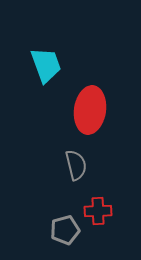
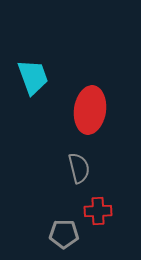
cyan trapezoid: moved 13 px left, 12 px down
gray semicircle: moved 3 px right, 3 px down
gray pentagon: moved 1 px left, 4 px down; rotated 16 degrees clockwise
